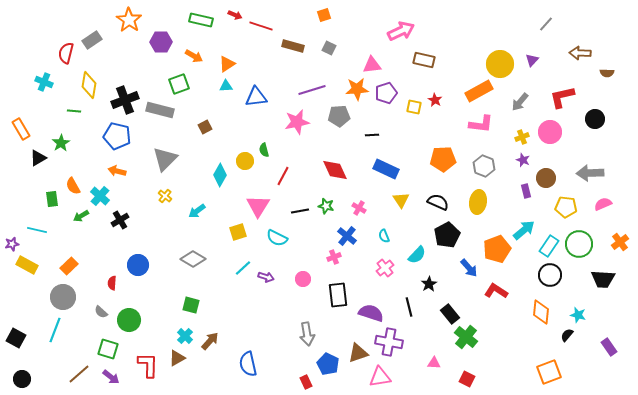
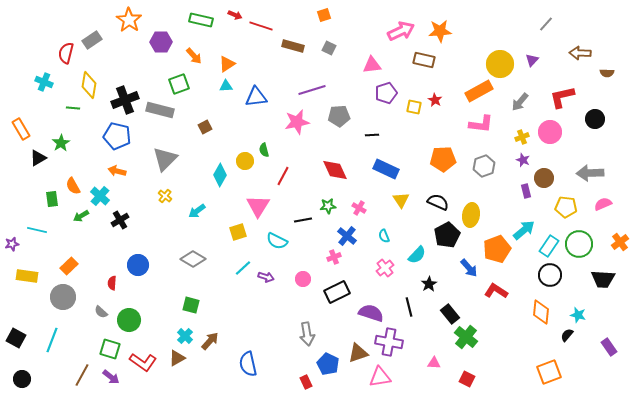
orange arrow at (194, 56): rotated 18 degrees clockwise
orange star at (357, 89): moved 83 px right, 58 px up
green line at (74, 111): moved 1 px left, 3 px up
gray hexagon at (484, 166): rotated 20 degrees clockwise
brown circle at (546, 178): moved 2 px left
yellow ellipse at (478, 202): moved 7 px left, 13 px down
green star at (326, 206): moved 2 px right; rotated 21 degrees counterclockwise
black line at (300, 211): moved 3 px right, 9 px down
cyan semicircle at (277, 238): moved 3 px down
yellow rectangle at (27, 265): moved 11 px down; rotated 20 degrees counterclockwise
black rectangle at (338, 295): moved 1 px left, 3 px up; rotated 70 degrees clockwise
cyan line at (55, 330): moved 3 px left, 10 px down
green square at (108, 349): moved 2 px right
red L-shape at (148, 365): moved 5 px left, 3 px up; rotated 124 degrees clockwise
brown line at (79, 374): moved 3 px right, 1 px down; rotated 20 degrees counterclockwise
